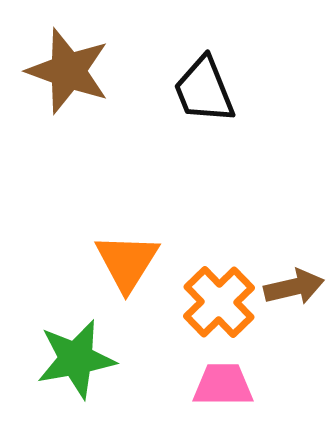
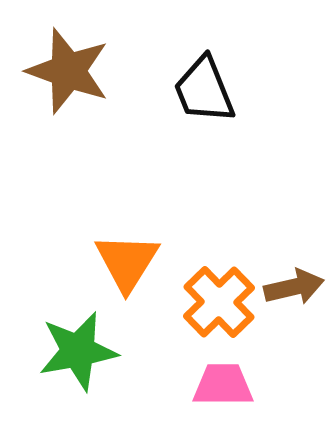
green star: moved 2 px right, 8 px up
